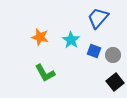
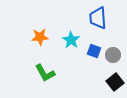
blue trapezoid: rotated 45 degrees counterclockwise
orange star: rotated 18 degrees counterclockwise
